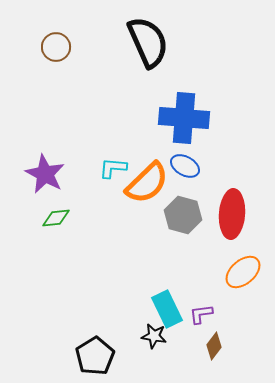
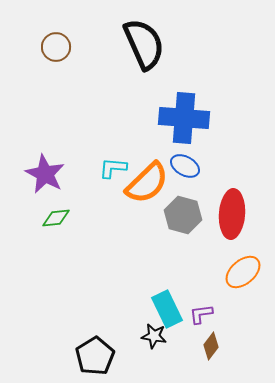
black semicircle: moved 4 px left, 2 px down
brown diamond: moved 3 px left
